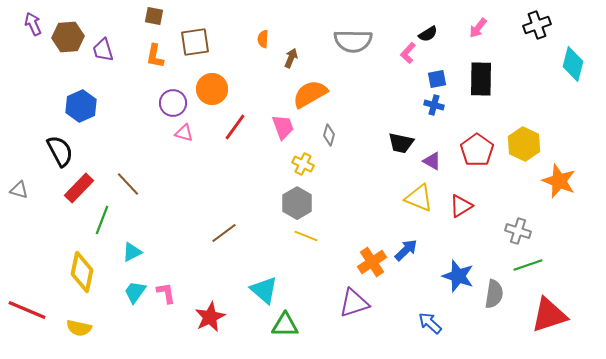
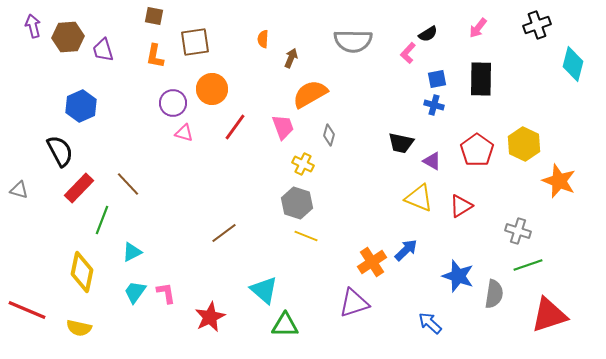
purple arrow at (33, 24): moved 2 px down; rotated 10 degrees clockwise
gray hexagon at (297, 203): rotated 12 degrees counterclockwise
